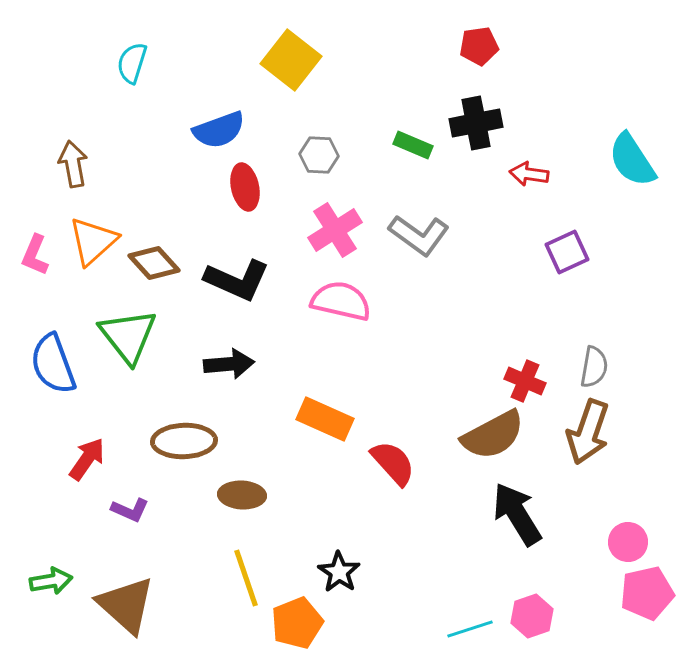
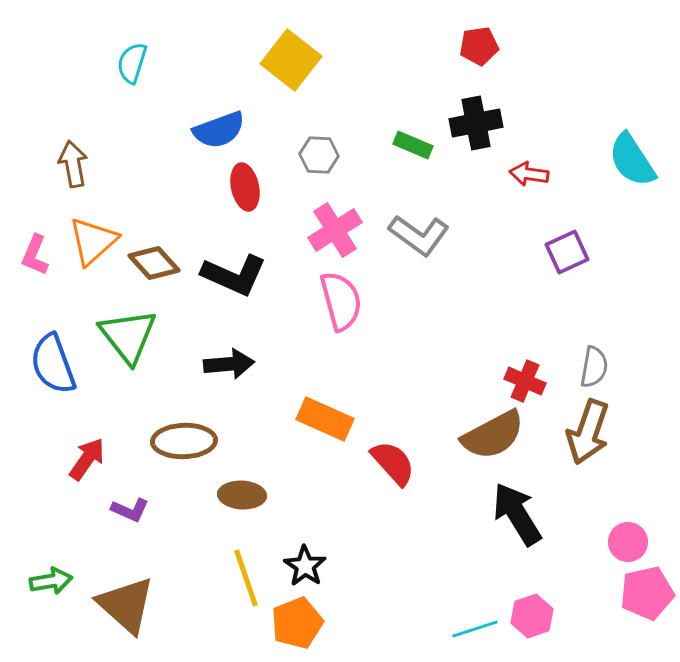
black L-shape at (237, 280): moved 3 px left, 5 px up
pink semicircle at (341, 301): rotated 62 degrees clockwise
black star at (339, 572): moved 34 px left, 6 px up
cyan line at (470, 629): moved 5 px right
